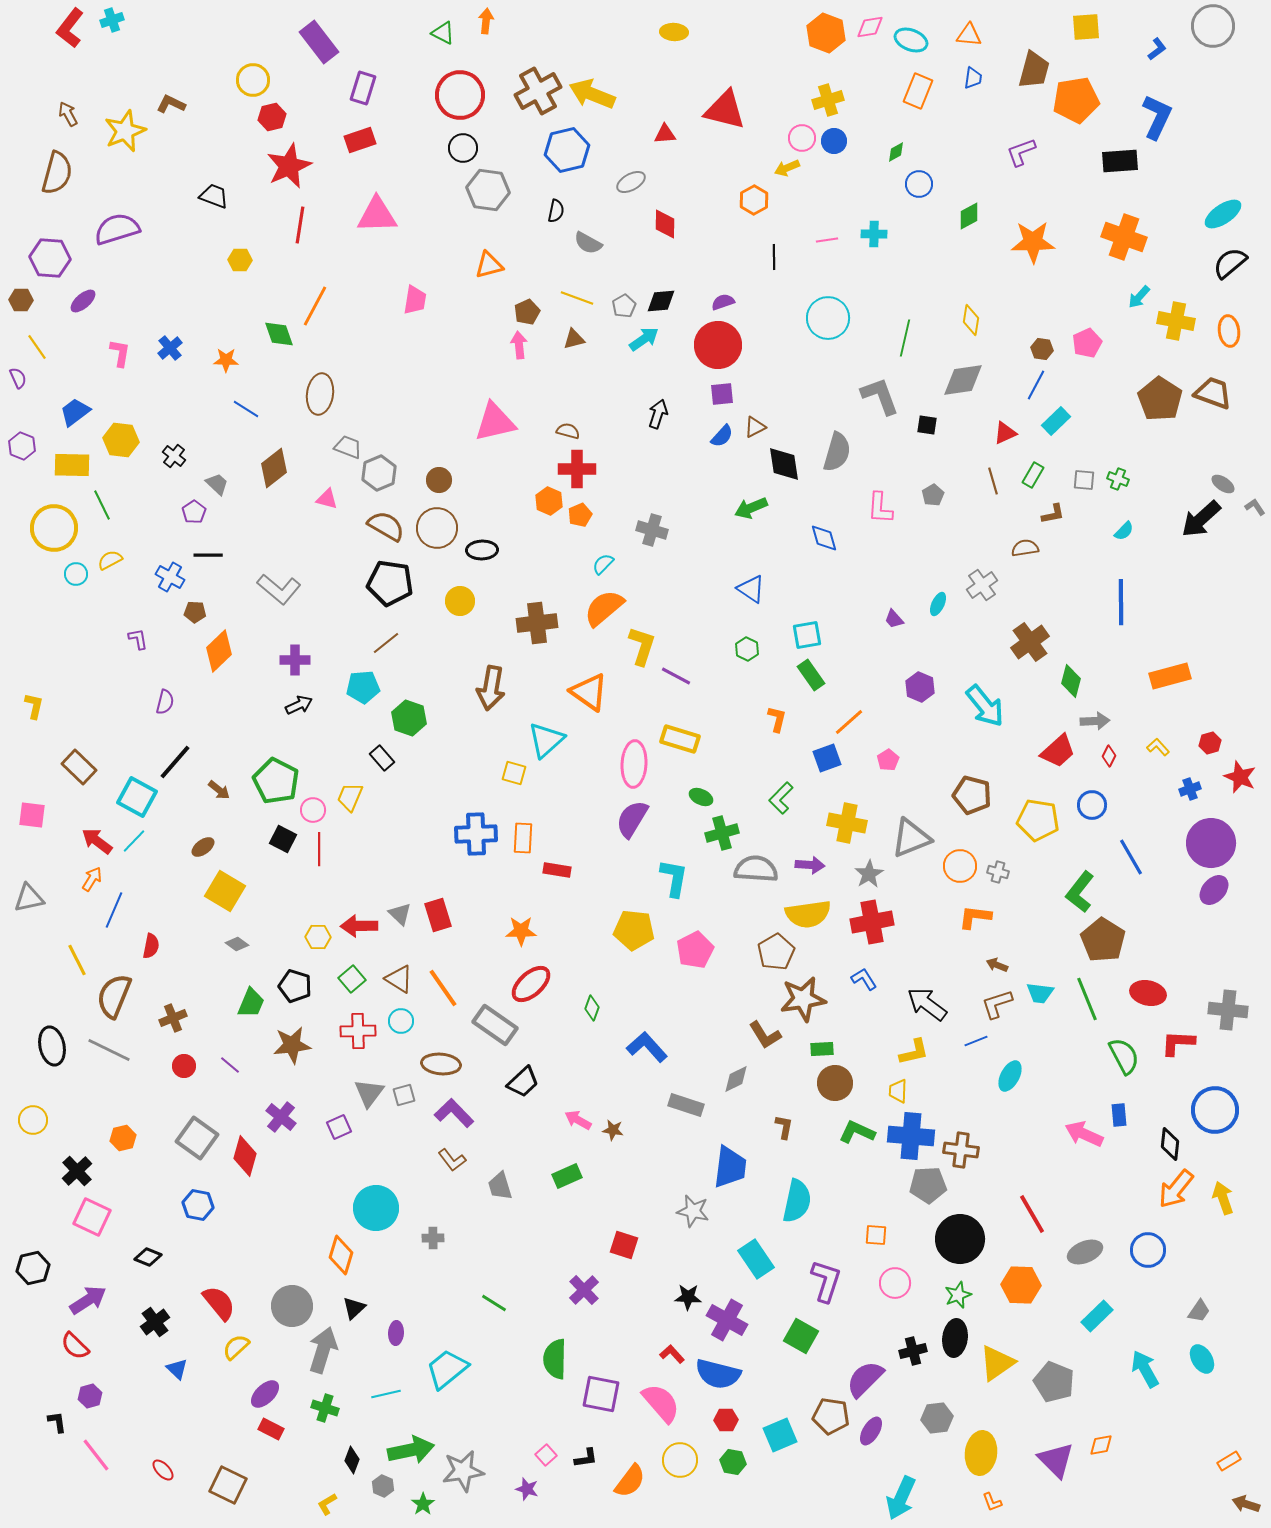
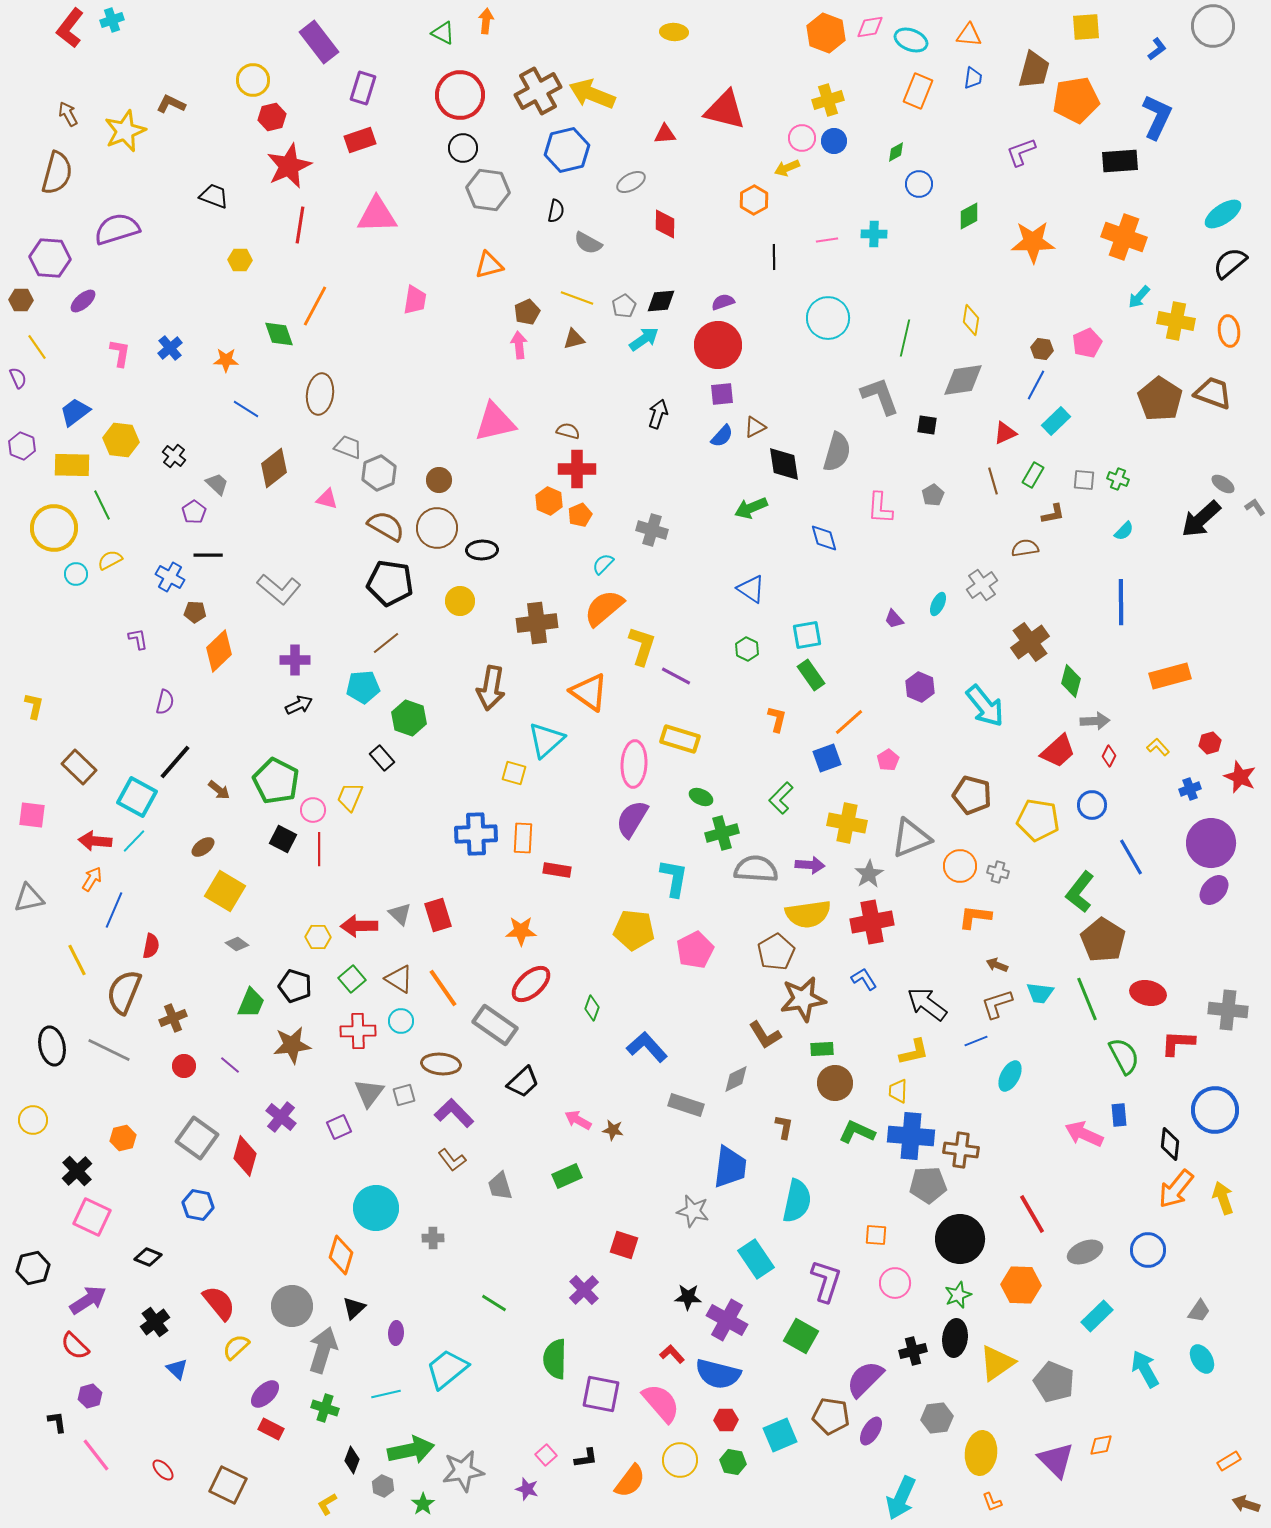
red arrow at (97, 841): moved 2 px left; rotated 32 degrees counterclockwise
brown semicircle at (114, 996): moved 10 px right, 4 px up
